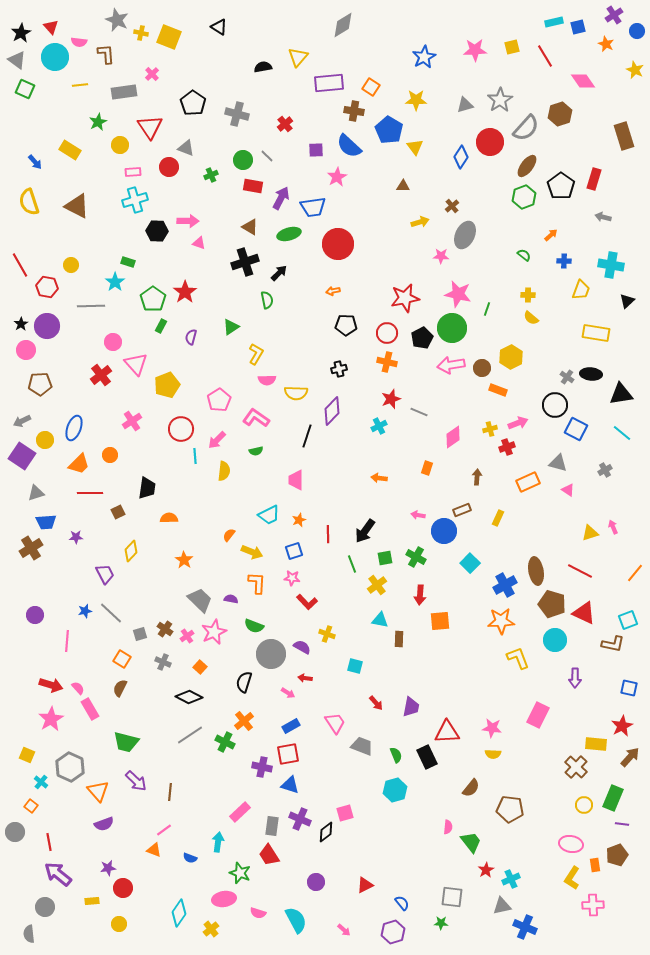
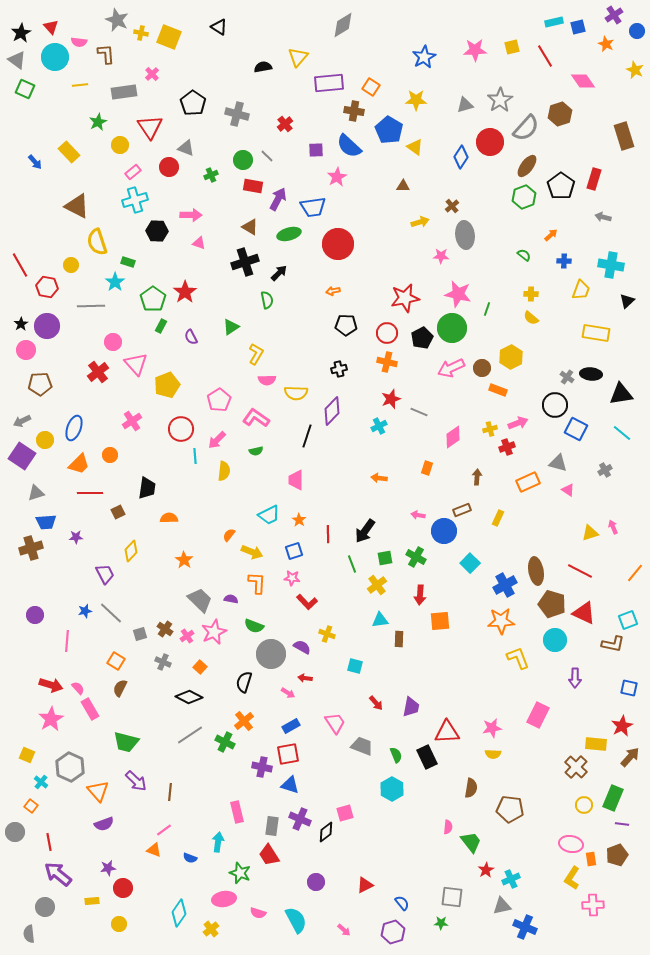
yellow triangle at (415, 147): rotated 18 degrees counterclockwise
yellow rectangle at (70, 150): moved 1 px left, 2 px down; rotated 15 degrees clockwise
pink rectangle at (133, 172): rotated 35 degrees counterclockwise
purple arrow at (281, 198): moved 3 px left, 1 px down
yellow semicircle at (29, 202): moved 68 px right, 40 px down
pink arrow at (188, 221): moved 3 px right, 6 px up
gray ellipse at (465, 235): rotated 32 degrees counterclockwise
yellow cross at (528, 295): moved 3 px right, 1 px up
purple semicircle at (191, 337): rotated 42 degrees counterclockwise
pink arrow at (451, 365): moved 3 px down; rotated 16 degrees counterclockwise
red cross at (101, 375): moved 3 px left, 3 px up
orange star at (299, 520): rotated 16 degrees counterclockwise
brown cross at (31, 548): rotated 15 degrees clockwise
cyan triangle at (380, 620): rotated 18 degrees counterclockwise
orange square at (122, 659): moved 6 px left, 2 px down
pink star at (492, 728): rotated 18 degrees counterclockwise
brown semicircle at (471, 788): rotated 30 degrees counterclockwise
cyan hexagon at (395, 790): moved 3 px left, 1 px up; rotated 15 degrees counterclockwise
pink rectangle at (240, 812): moved 3 px left; rotated 60 degrees counterclockwise
orange rectangle at (595, 865): moved 4 px left, 6 px up
